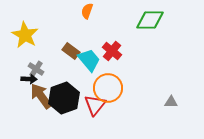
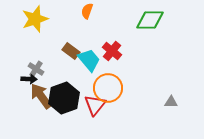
yellow star: moved 10 px right, 16 px up; rotated 24 degrees clockwise
